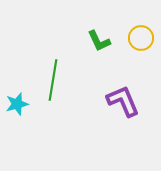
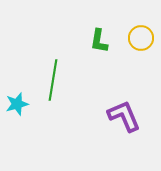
green L-shape: rotated 35 degrees clockwise
purple L-shape: moved 1 px right, 15 px down
